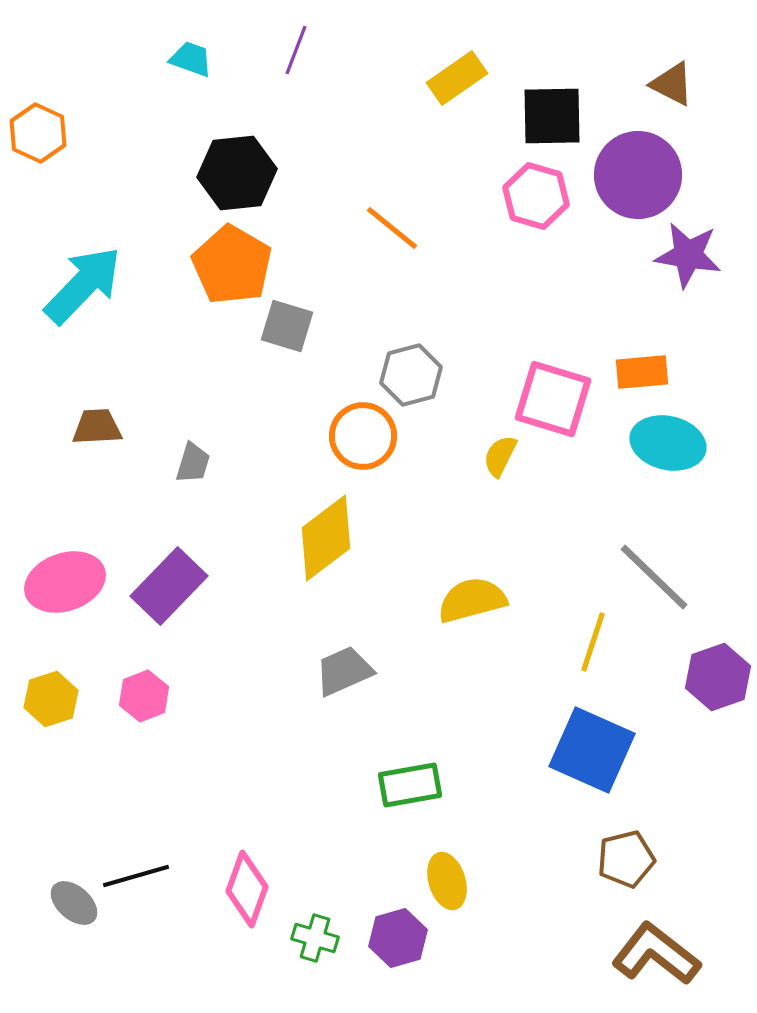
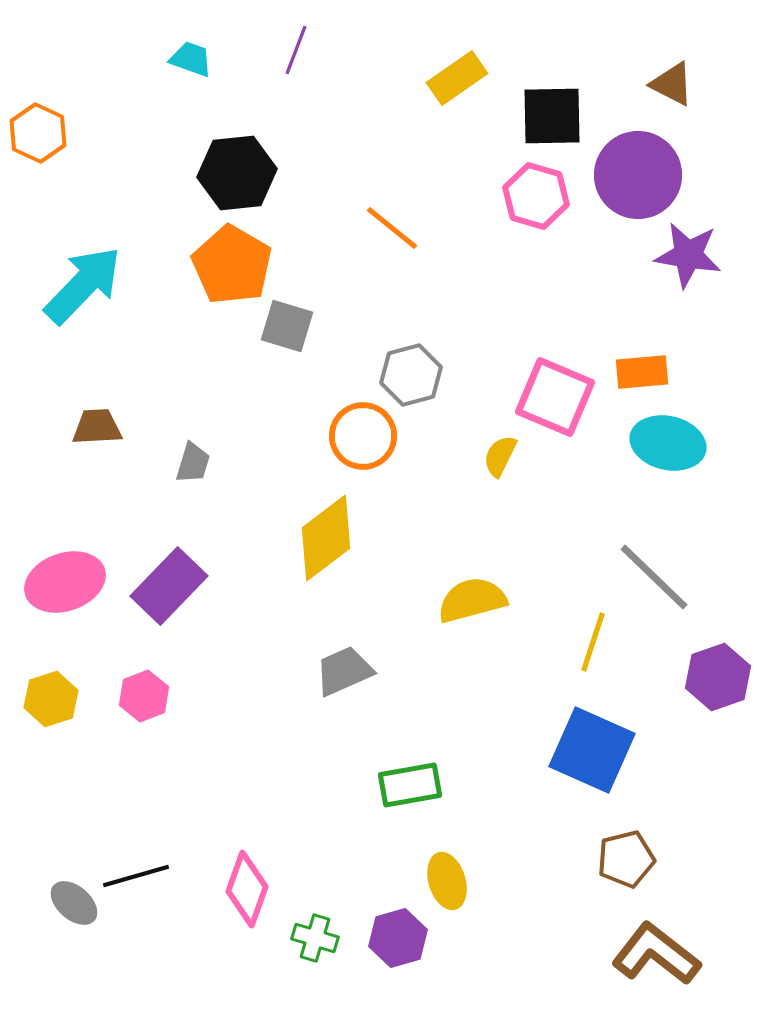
pink square at (553, 399): moved 2 px right, 2 px up; rotated 6 degrees clockwise
